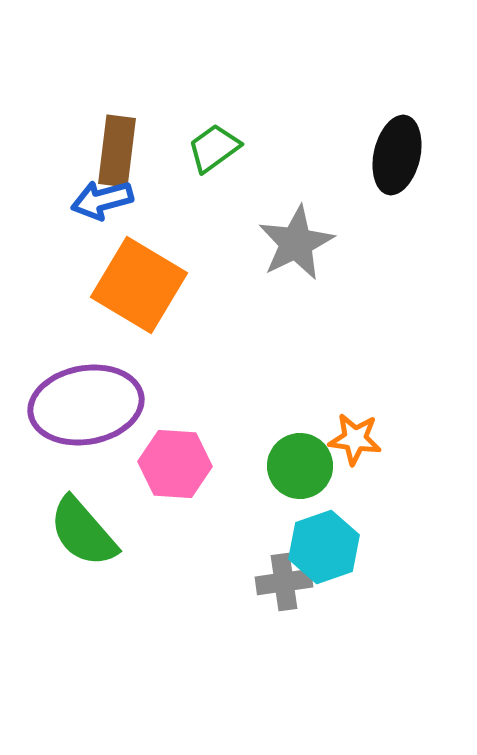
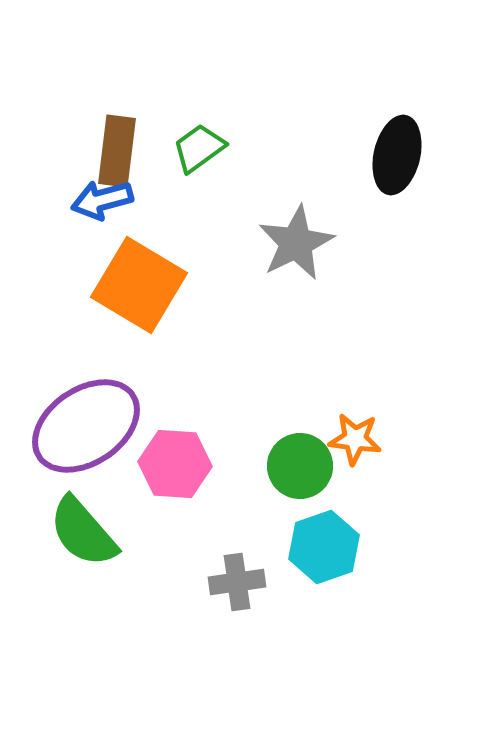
green trapezoid: moved 15 px left
purple ellipse: moved 21 px down; rotated 24 degrees counterclockwise
gray cross: moved 47 px left
